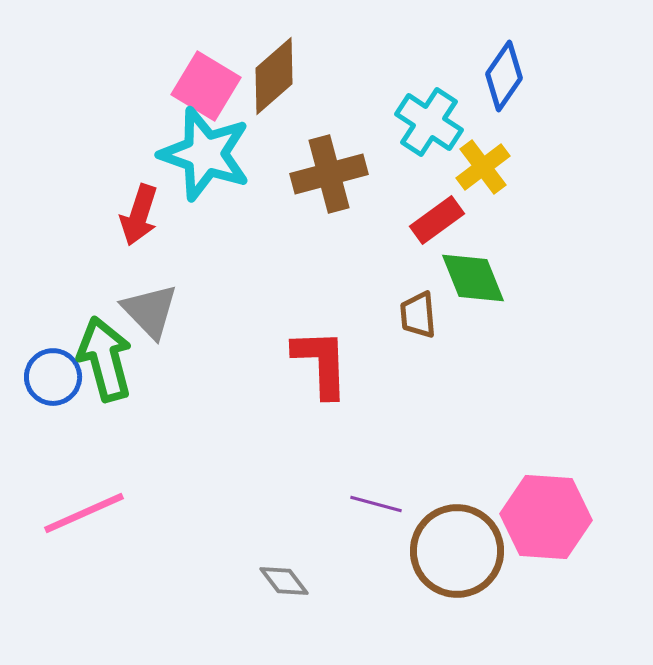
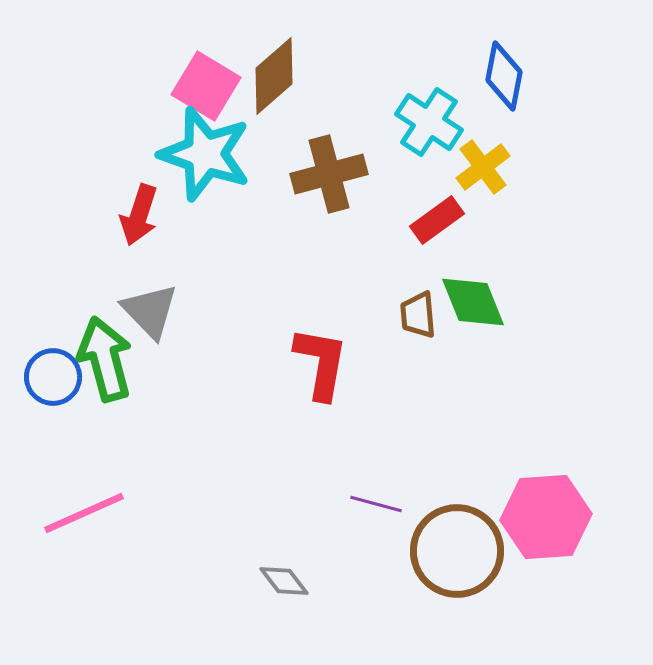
blue diamond: rotated 24 degrees counterclockwise
green diamond: moved 24 px down
red L-shape: rotated 12 degrees clockwise
pink hexagon: rotated 8 degrees counterclockwise
